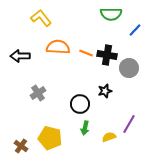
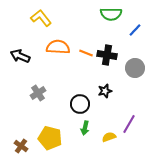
black arrow: rotated 24 degrees clockwise
gray circle: moved 6 px right
